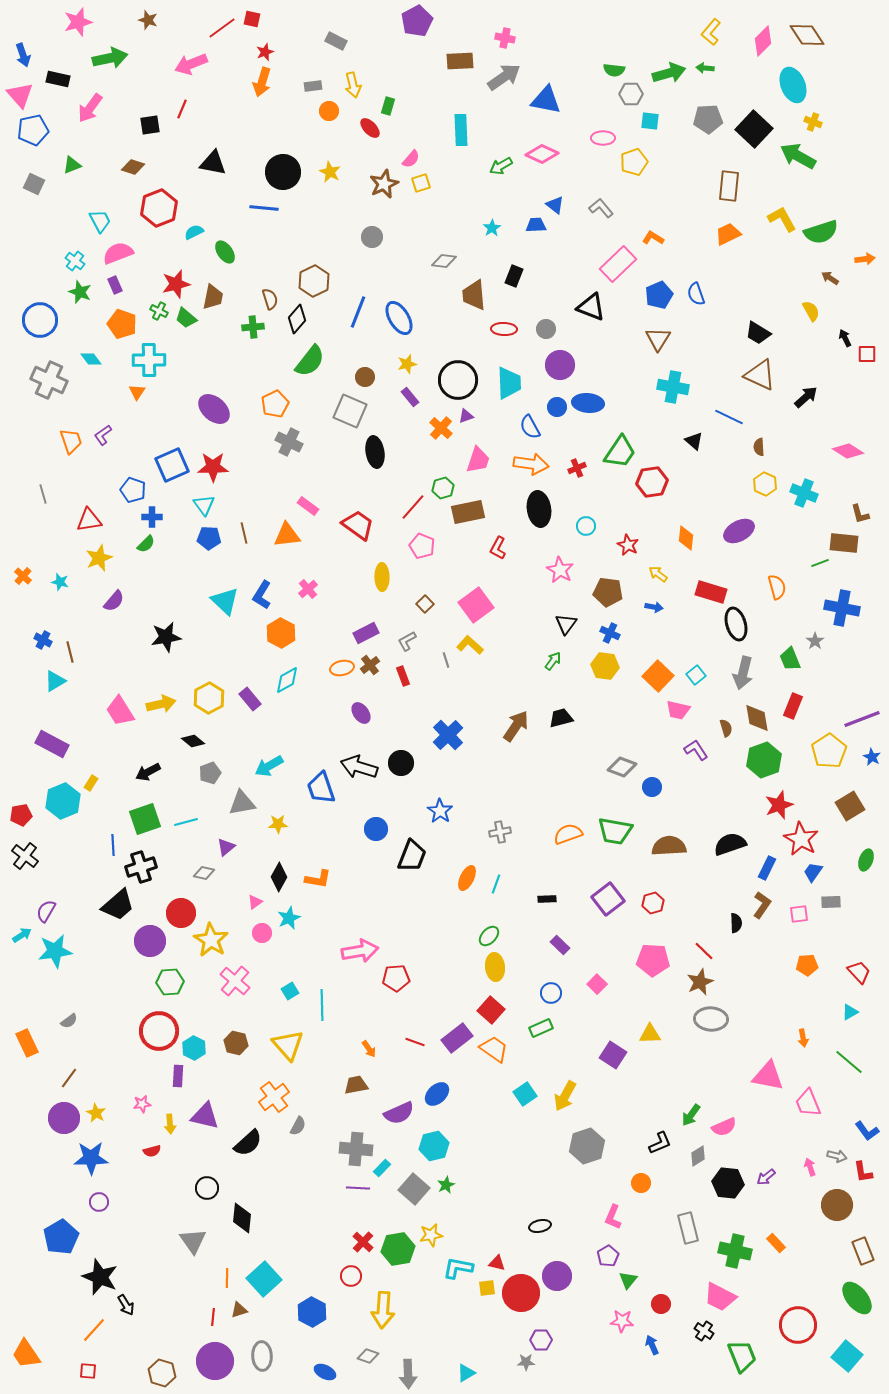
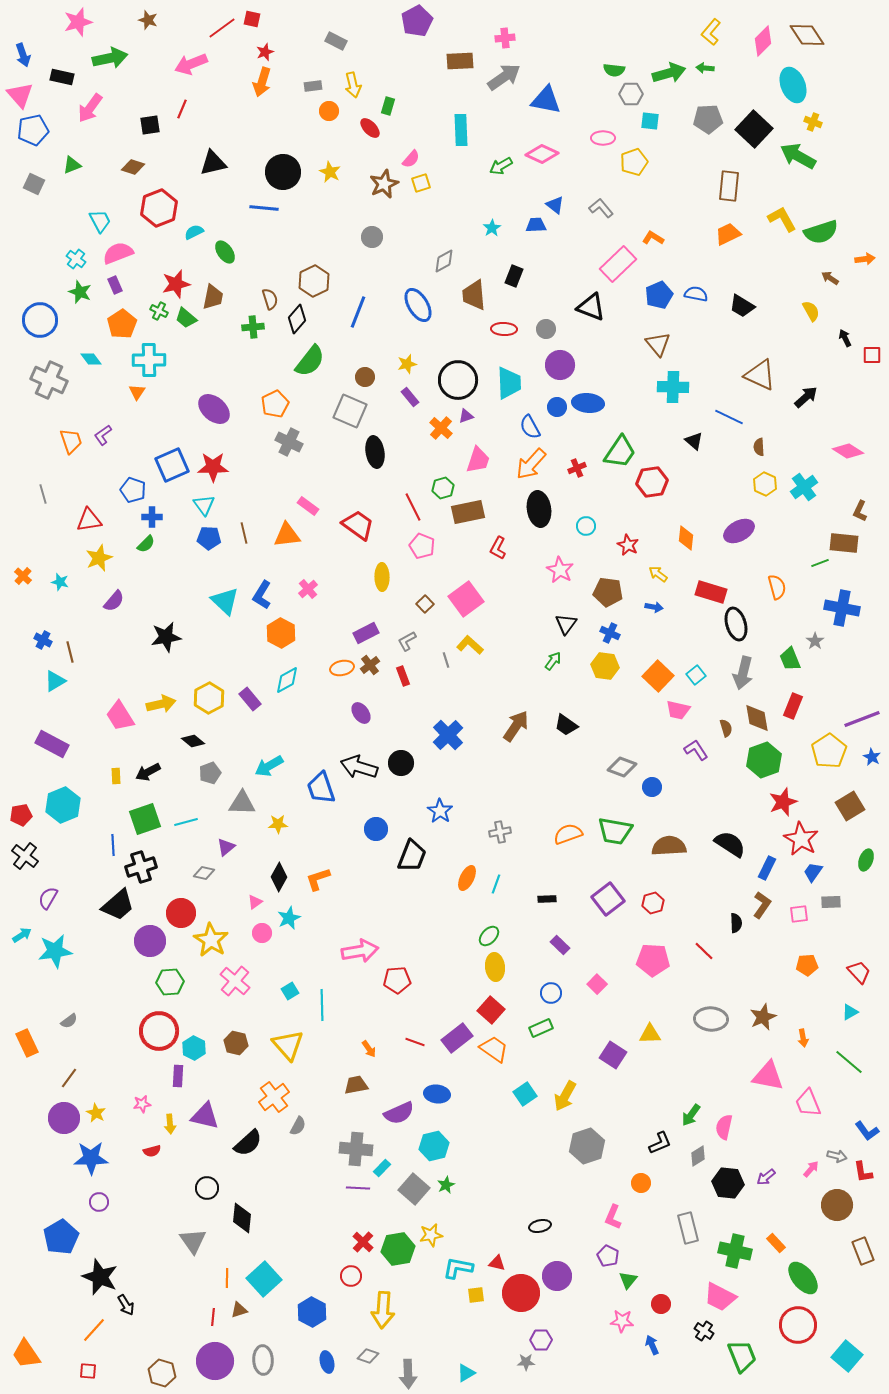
pink cross at (505, 38): rotated 18 degrees counterclockwise
black rectangle at (58, 79): moved 4 px right, 2 px up
black triangle at (213, 163): rotated 24 degrees counterclockwise
cyan cross at (75, 261): moved 1 px right, 2 px up
gray diamond at (444, 261): rotated 35 degrees counterclockwise
blue semicircle at (696, 294): rotated 120 degrees clockwise
blue ellipse at (399, 318): moved 19 px right, 13 px up
orange pentagon at (122, 324): rotated 20 degrees clockwise
black trapezoid at (758, 333): moved 16 px left, 27 px up
brown triangle at (658, 339): moved 5 px down; rotated 12 degrees counterclockwise
red square at (867, 354): moved 5 px right, 1 px down
cyan cross at (673, 387): rotated 8 degrees counterclockwise
orange arrow at (531, 464): rotated 124 degrees clockwise
cyan cross at (804, 493): moved 6 px up; rotated 32 degrees clockwise
red line at (413, 507): rotated 68 degrees counterclockwise
brown L-shape at (860, 514): moved 3 px up; rotated 40 degrees clockwise
pink square at (476, 605): moved 10 px left, 6 px up
pink trapezoid at (120, 711): moved 5 px down
black trapezoid at (561, 718): moved 5 px right, 7 px down; rotated 130 degrees counterclockwise
yellow rectangle at (91, 783): moved 25 px right, 7 px up; rotated 35 degrees counterclockwise
cyan hexagon at (63, 801): moved 4 px down
gray triangle at (242, 803): rotated 12 degrees clockwise
red star at (779, 805): moved 4 px right, 3 px up
black semicircle at (730, 844): rotated 52 degrees clockwise
orange L-shape at (318, 879): rotated 152 degrees clockwise
purple semicircle at (46, 911): moved 2 px right, 13 px up
red pentagon at (396, 978): moved 1 px right, 2 px down
brown star at (700, 982): moved 63 px right, 35 px down
blue ellipse at (437, 1094): rotated 50 degrees clockwise
pink semicircle at (724, 1127): rotated 125 degrees clockwise
pink arrow at (810, 1167): moved 1 px right, 2 px down; rotated 60 degrees clockwise
purple pentagon at (608, 1256): rotated 15 degrees counterclockwise
yellow square at (487, 1288): moved 11 px left, 7 px down
green ellipse at (857, 1298): moved 54 px left, 20 px up
gray ellipse at (262, 1356): moved 1 px right, 4 px down
blue ellipse at (325, 1372): moved 2 px right, 10 px up; rotated 50 degrees clockwise
